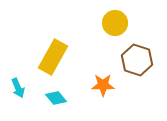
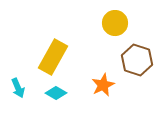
orange star: rotated 25 degrees counterclockwise
cyan diamond: moved 5 px up; rotated 20 degrees counterclockwise
